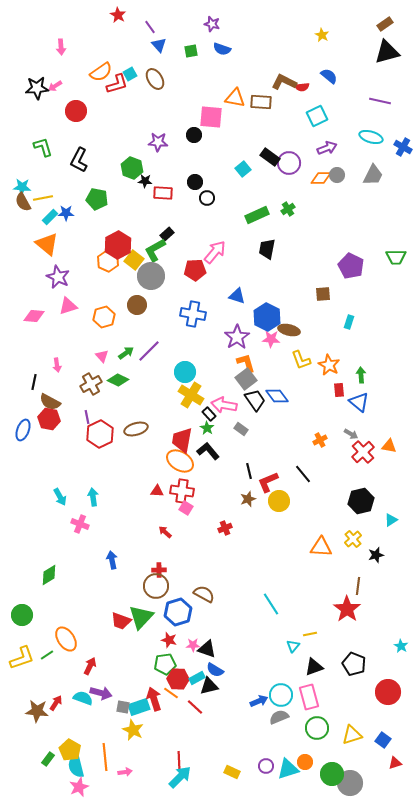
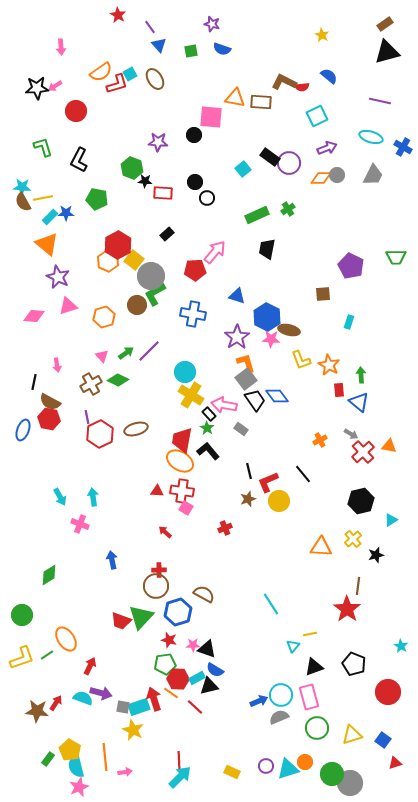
green L-shape at (155, 250): moved 44 px down
